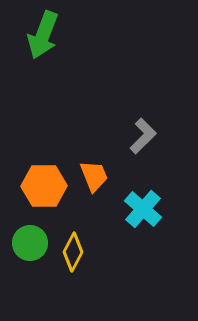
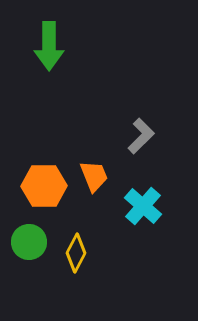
green arrow: moved 6 px right, 11 px down; rotated 21 degrees counterclockwise
gray L-shape: moved 2 px left
cyan cross: moved 3 px up
green circle: moved 1 px left, 1 px up
yellow diamond: moved 3 px right, 1 px down
